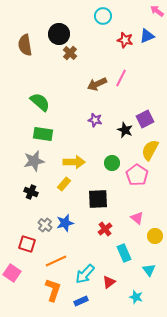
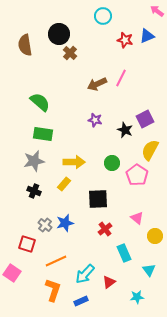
black cross: moved 3 px right, 1 px up
cyan star: moved 1 px right; rotated 24 degrees counterclockwise
